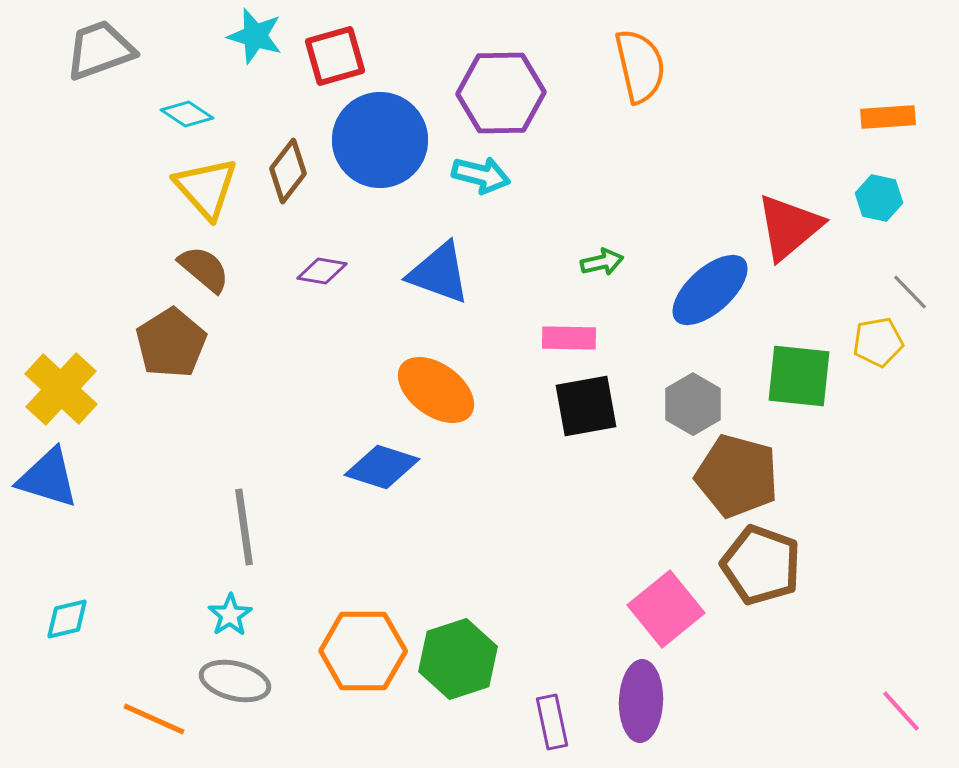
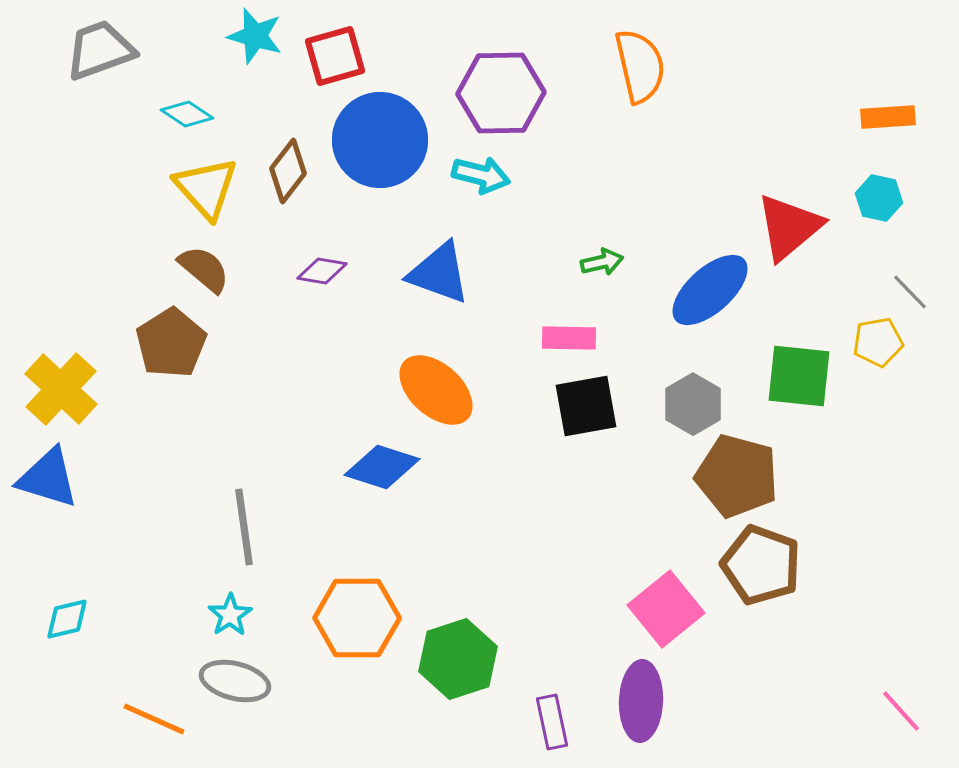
orange ellipse at (436, 390): rotated 6 degrees clockwise
orange hexagon at (363, 651): moved 6 px left, 33 px up
